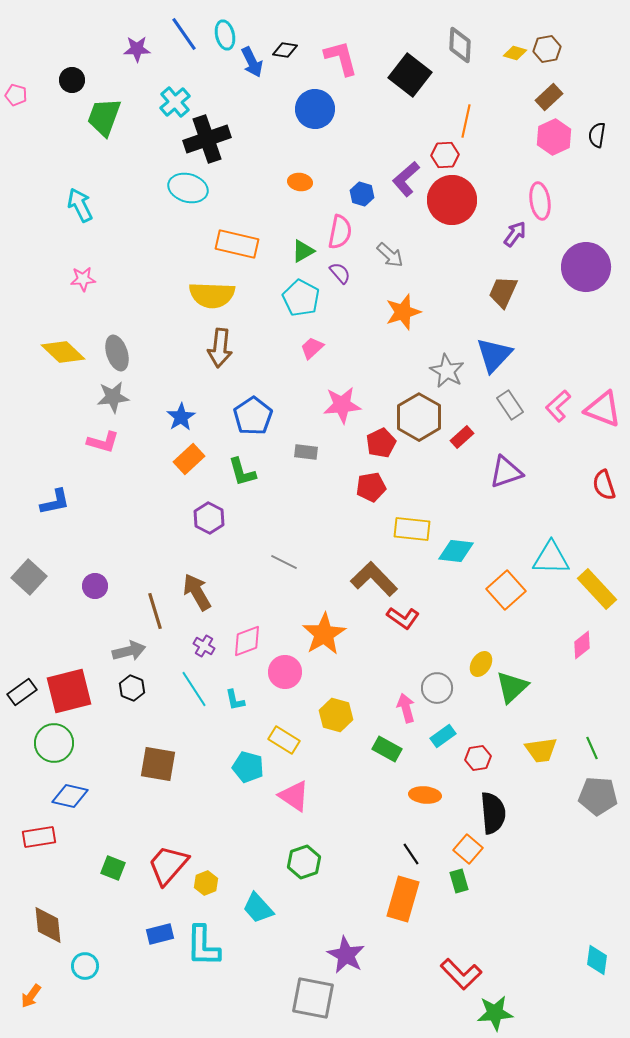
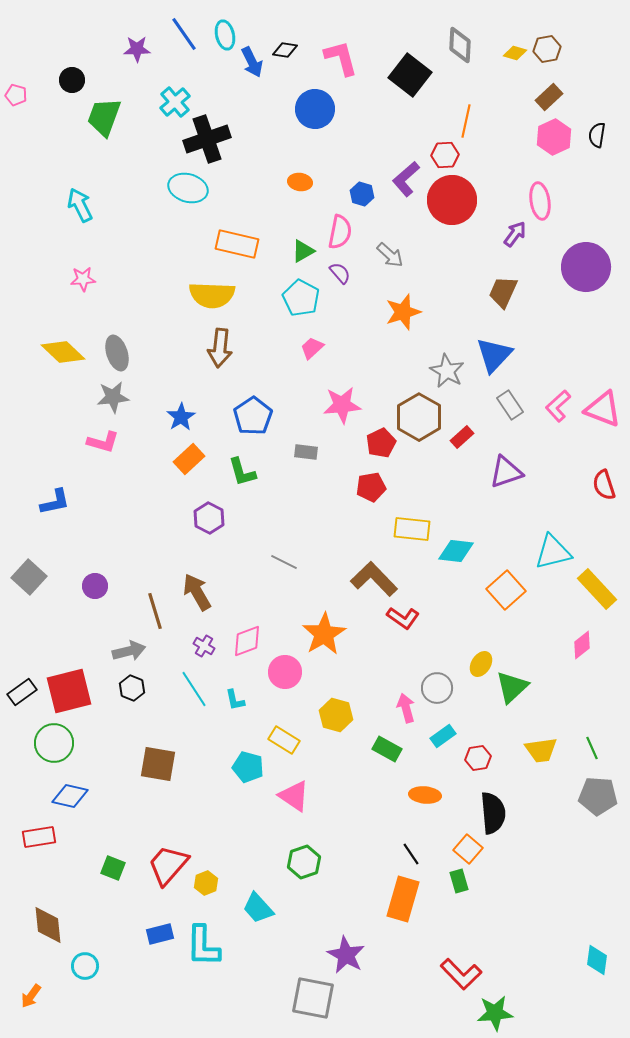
cyan triangle at (551, 558): moved 2 px right, 6 px up; rotated 15 degrees counterclockwise
